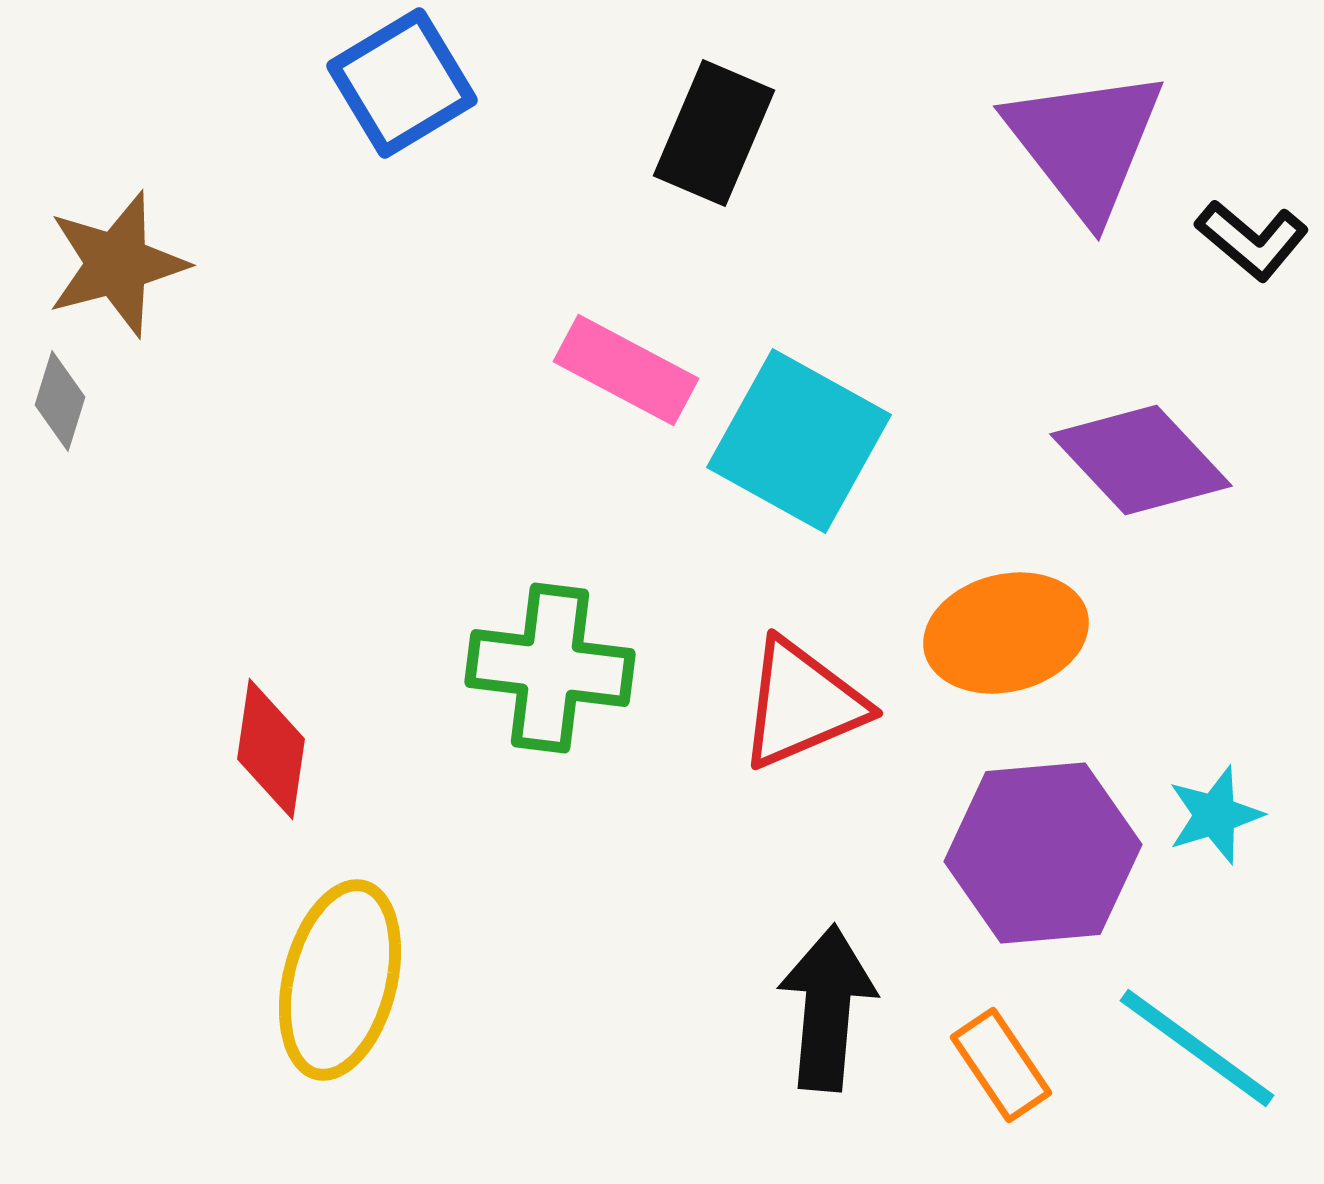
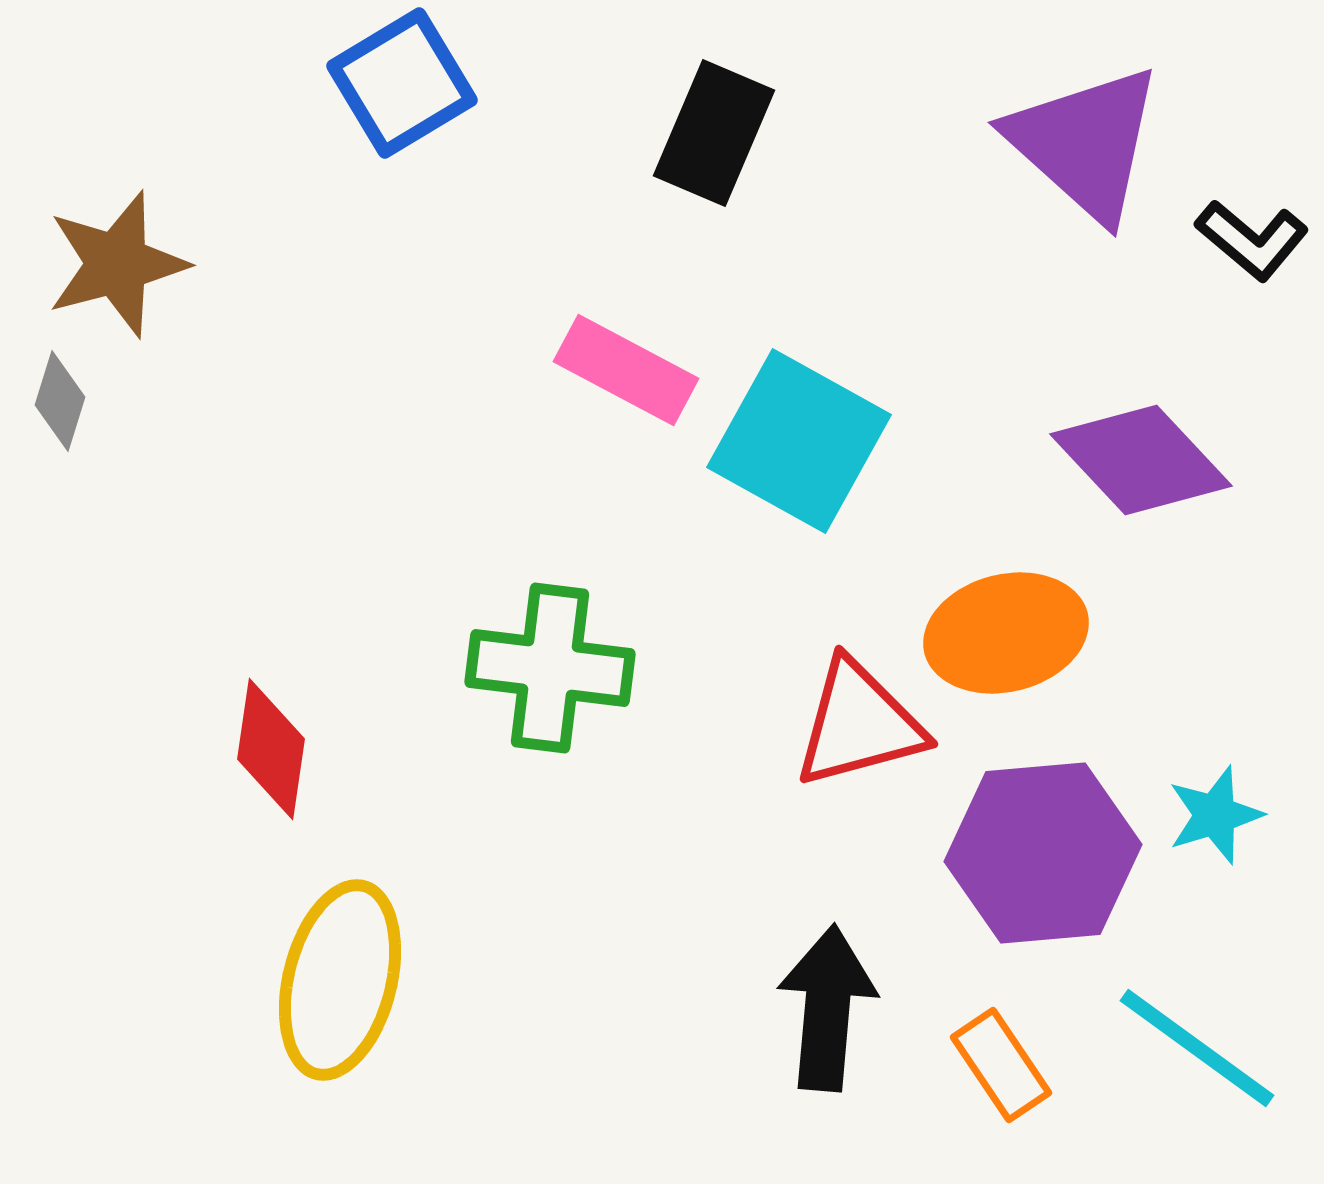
purple triangle: rotated 10 degrees counterclockwise
red triangle: moved 57 px right, 20 px down; rotated 8 degrees clockwise
